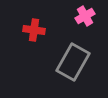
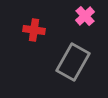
pink cross: rotated 12 degrees counterclockwise
